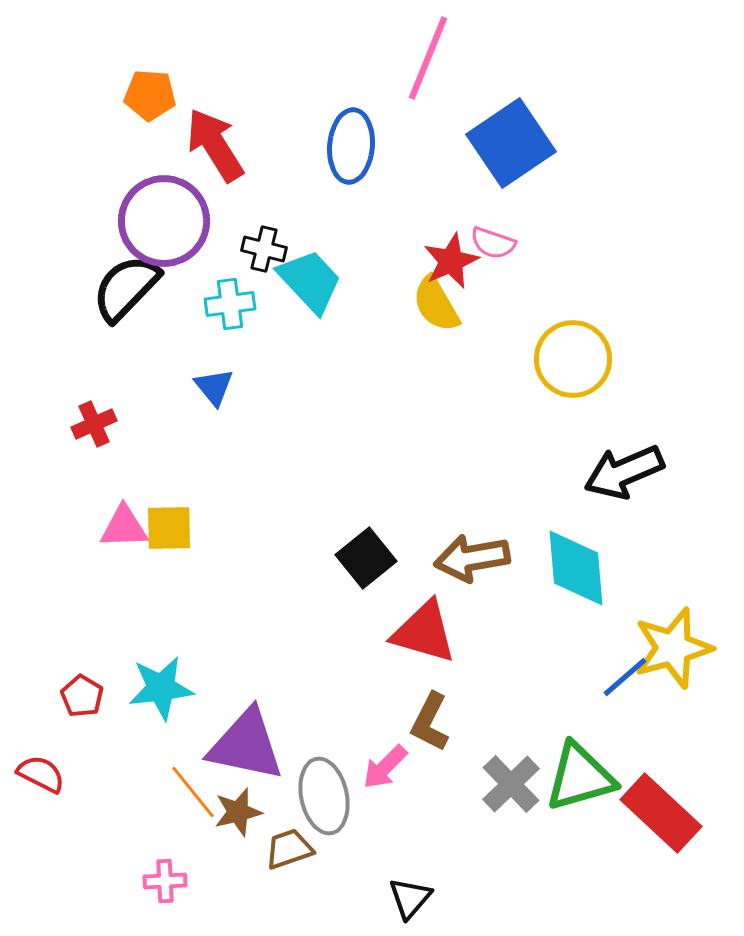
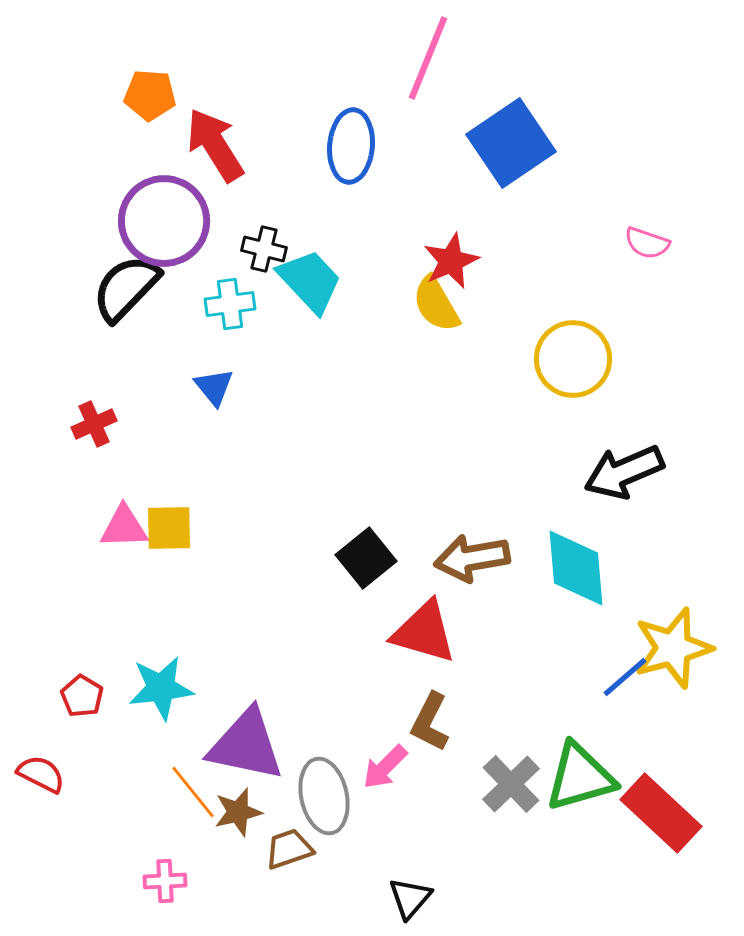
pink semicircle: moved 154 px right
